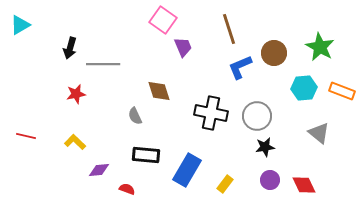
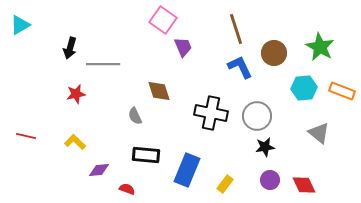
brown line: moved 7 px right
blue L-shape: rotated 88 degrees clockwise
blue rectangle: rotated 8 degrees counterclockwise
